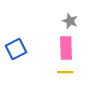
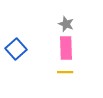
gray star: moved 4 px left, 3 px down
blue square: rotated 15 degrees counterclockwise
